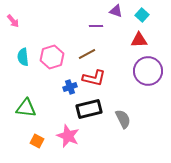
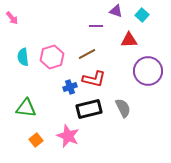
pink arrow: moved 1 px left, 3 px up
red triangle: moved 10 px left
red L-shape: moved 1 px down
gray semicircle: moved 11 px up
orange square: moved 1 px left, 1 px up; rotated 24 degrees clockwise
